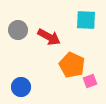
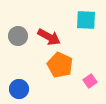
gray circle: moved 6 px down
orange pentagon: moved 12 px left
pink square: rotated 16 degrees counterclockwise
blue circle: moved 2 px left, 2 px down
